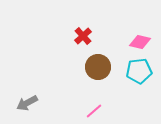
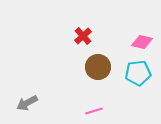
pink diamond: moved 2 px right
cyan pentagon: moved 1 px left, 2 px down
pink line: rotated 24 degrees clockwise
